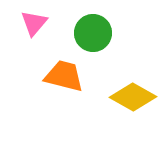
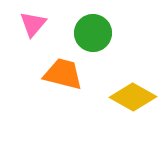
pink triangle: moved 1 px left, 1 px down
orange trapezoid: moved 1 px left, 2 px up
